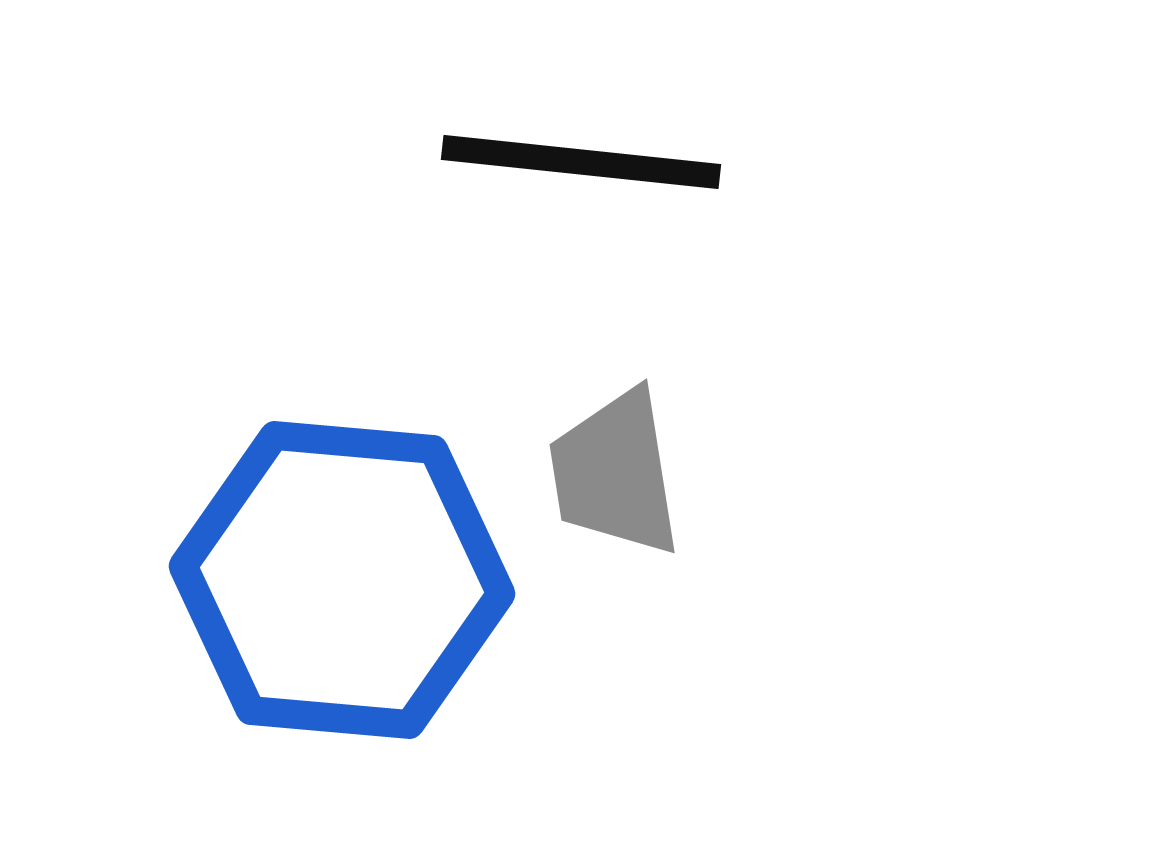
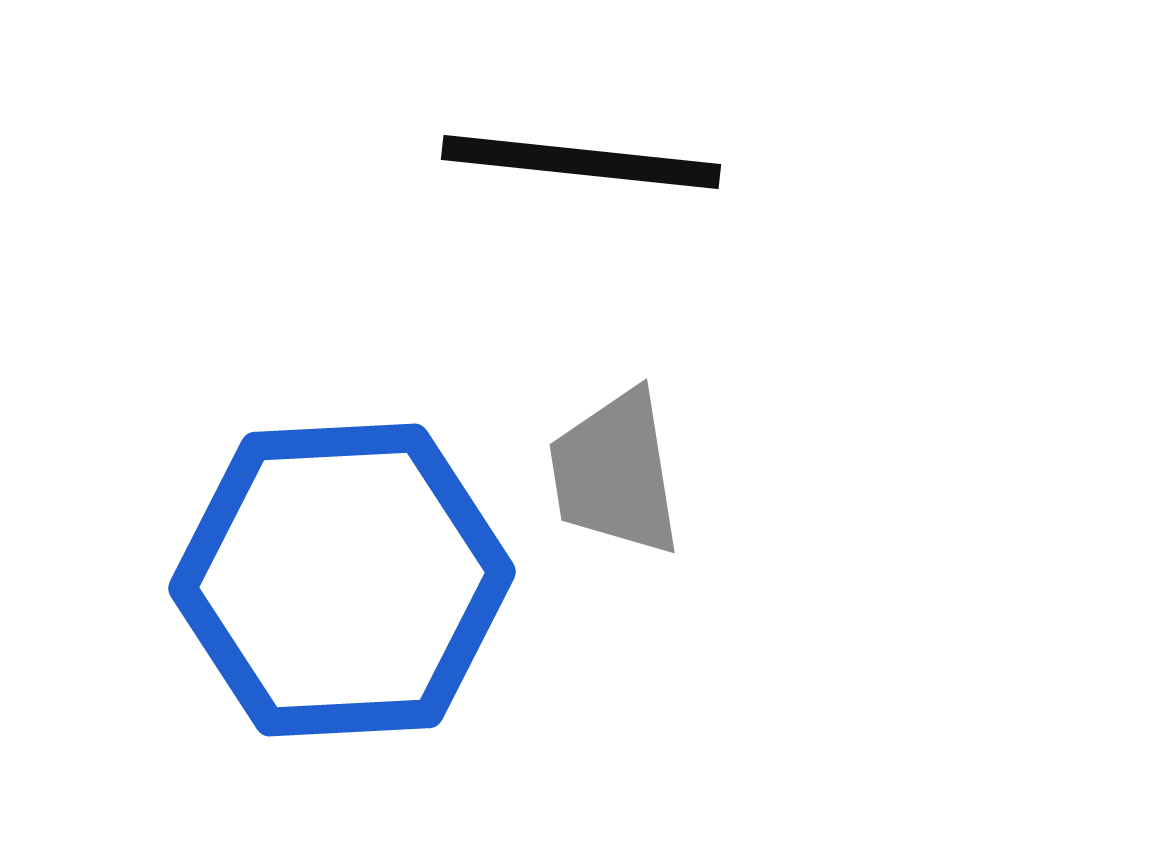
blue hexagon: rotated 8 degrees counterclockwise
